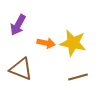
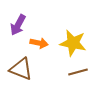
orange arrow: moved 7 px left
brown line: moved 5 px up
